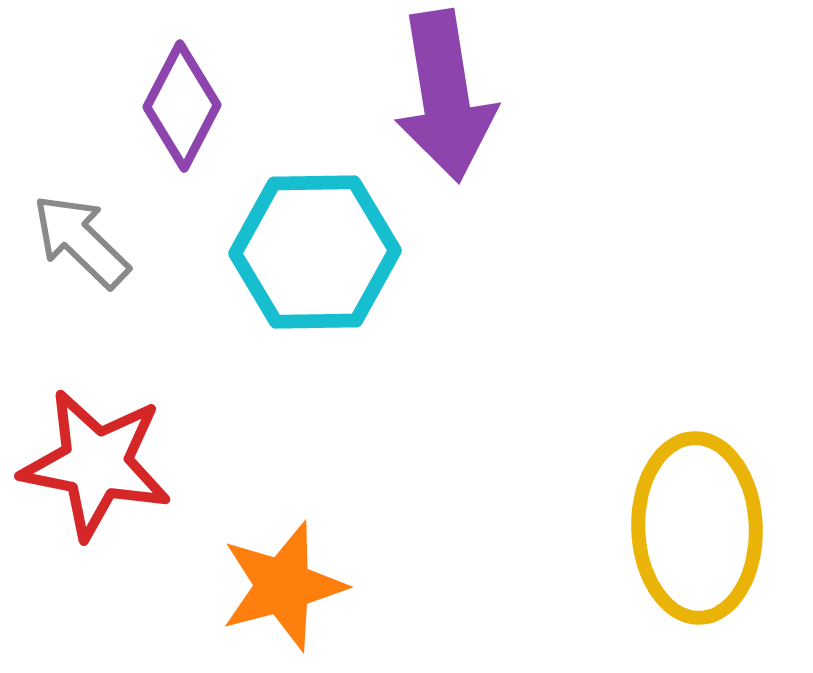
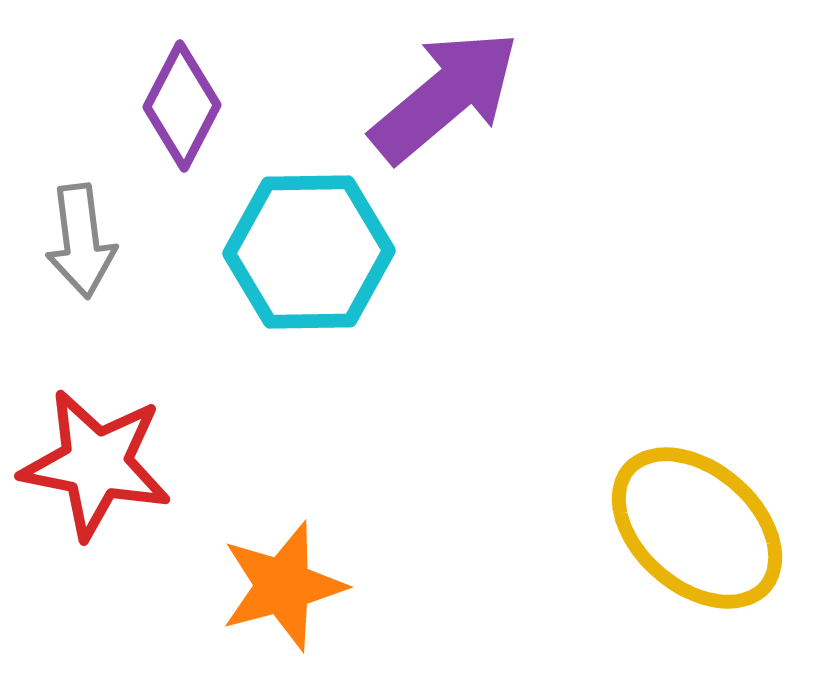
purple arrow: rotated 121 degrees counterclockwise
gray arrow: rotated 141 degrees counterclockwise
cyan hexagon: moved 6 px left
yellow ellipse: rotated 47 degrees counterclockwise
